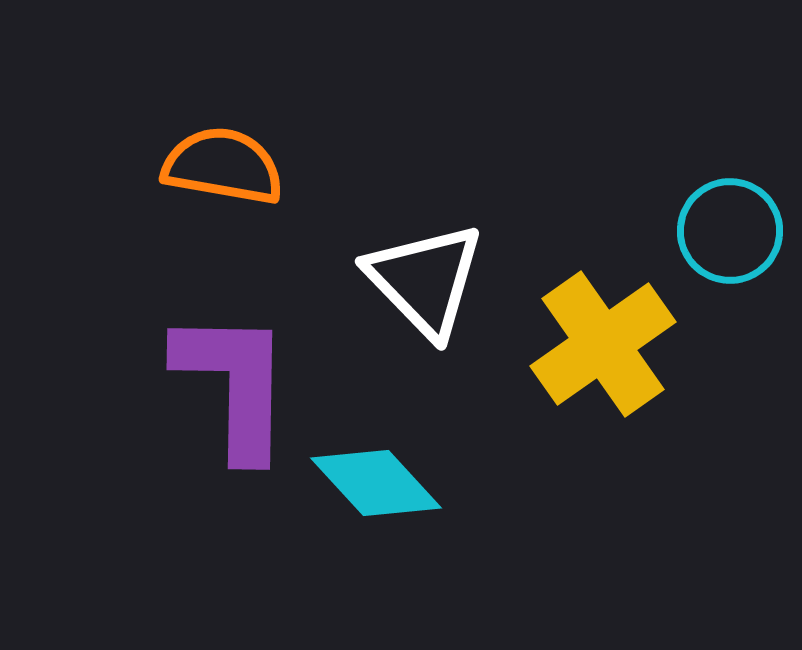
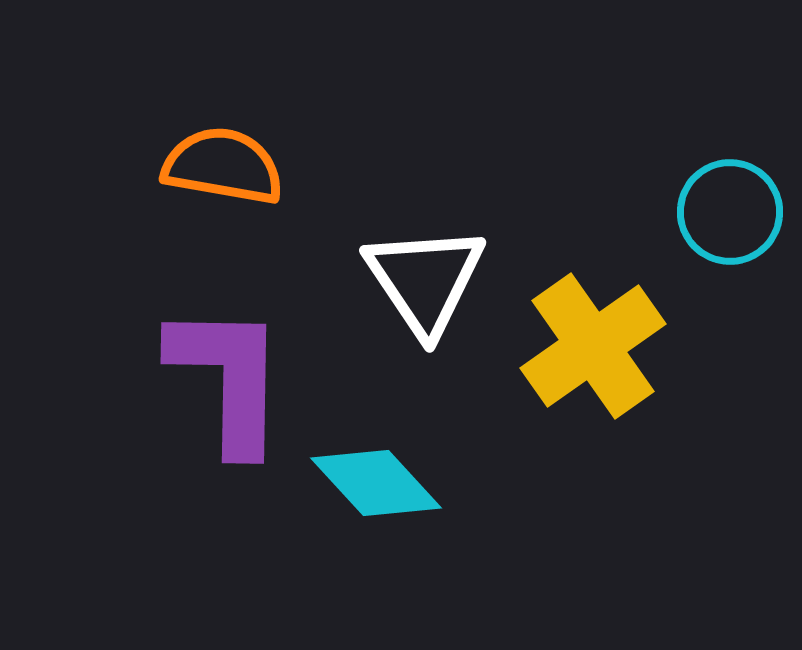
cyan circle: moved 19 px up
white triangle: rotated 10 degrees clockwise
yellow cross: moved 10 px left, 2 px down
purple L-shape: moved 6 px left, 6 px up
